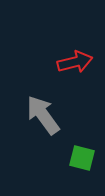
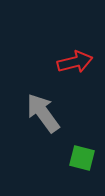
gray arrow: moved 2 px up
